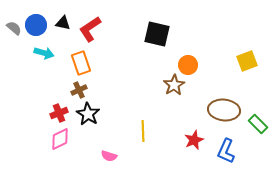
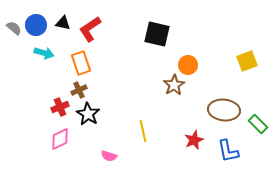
red cross: moved 1 px right, 6 px up
yellow line: rotated 10 degrees counterclockwise
blue L-shape: moved 2 px right; rotated 35 degrees counterclockwise
